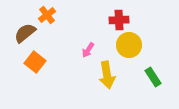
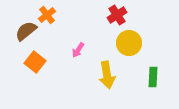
red cross: moved 2 px left, 5 px up; rotated 30 degrees counterclockwise
brown semicircle: moved 1 px right, 2 px up
yellow circle: moved 2 px up
pink arrow: moved 10 px left
green rectangle: rotated 36 degrees clockwise
